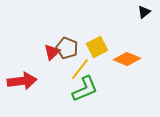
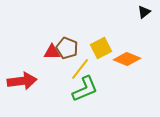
yellow square: moved 4 px right, 1 px down
red triangle: rotated 42 degrees clockwise
